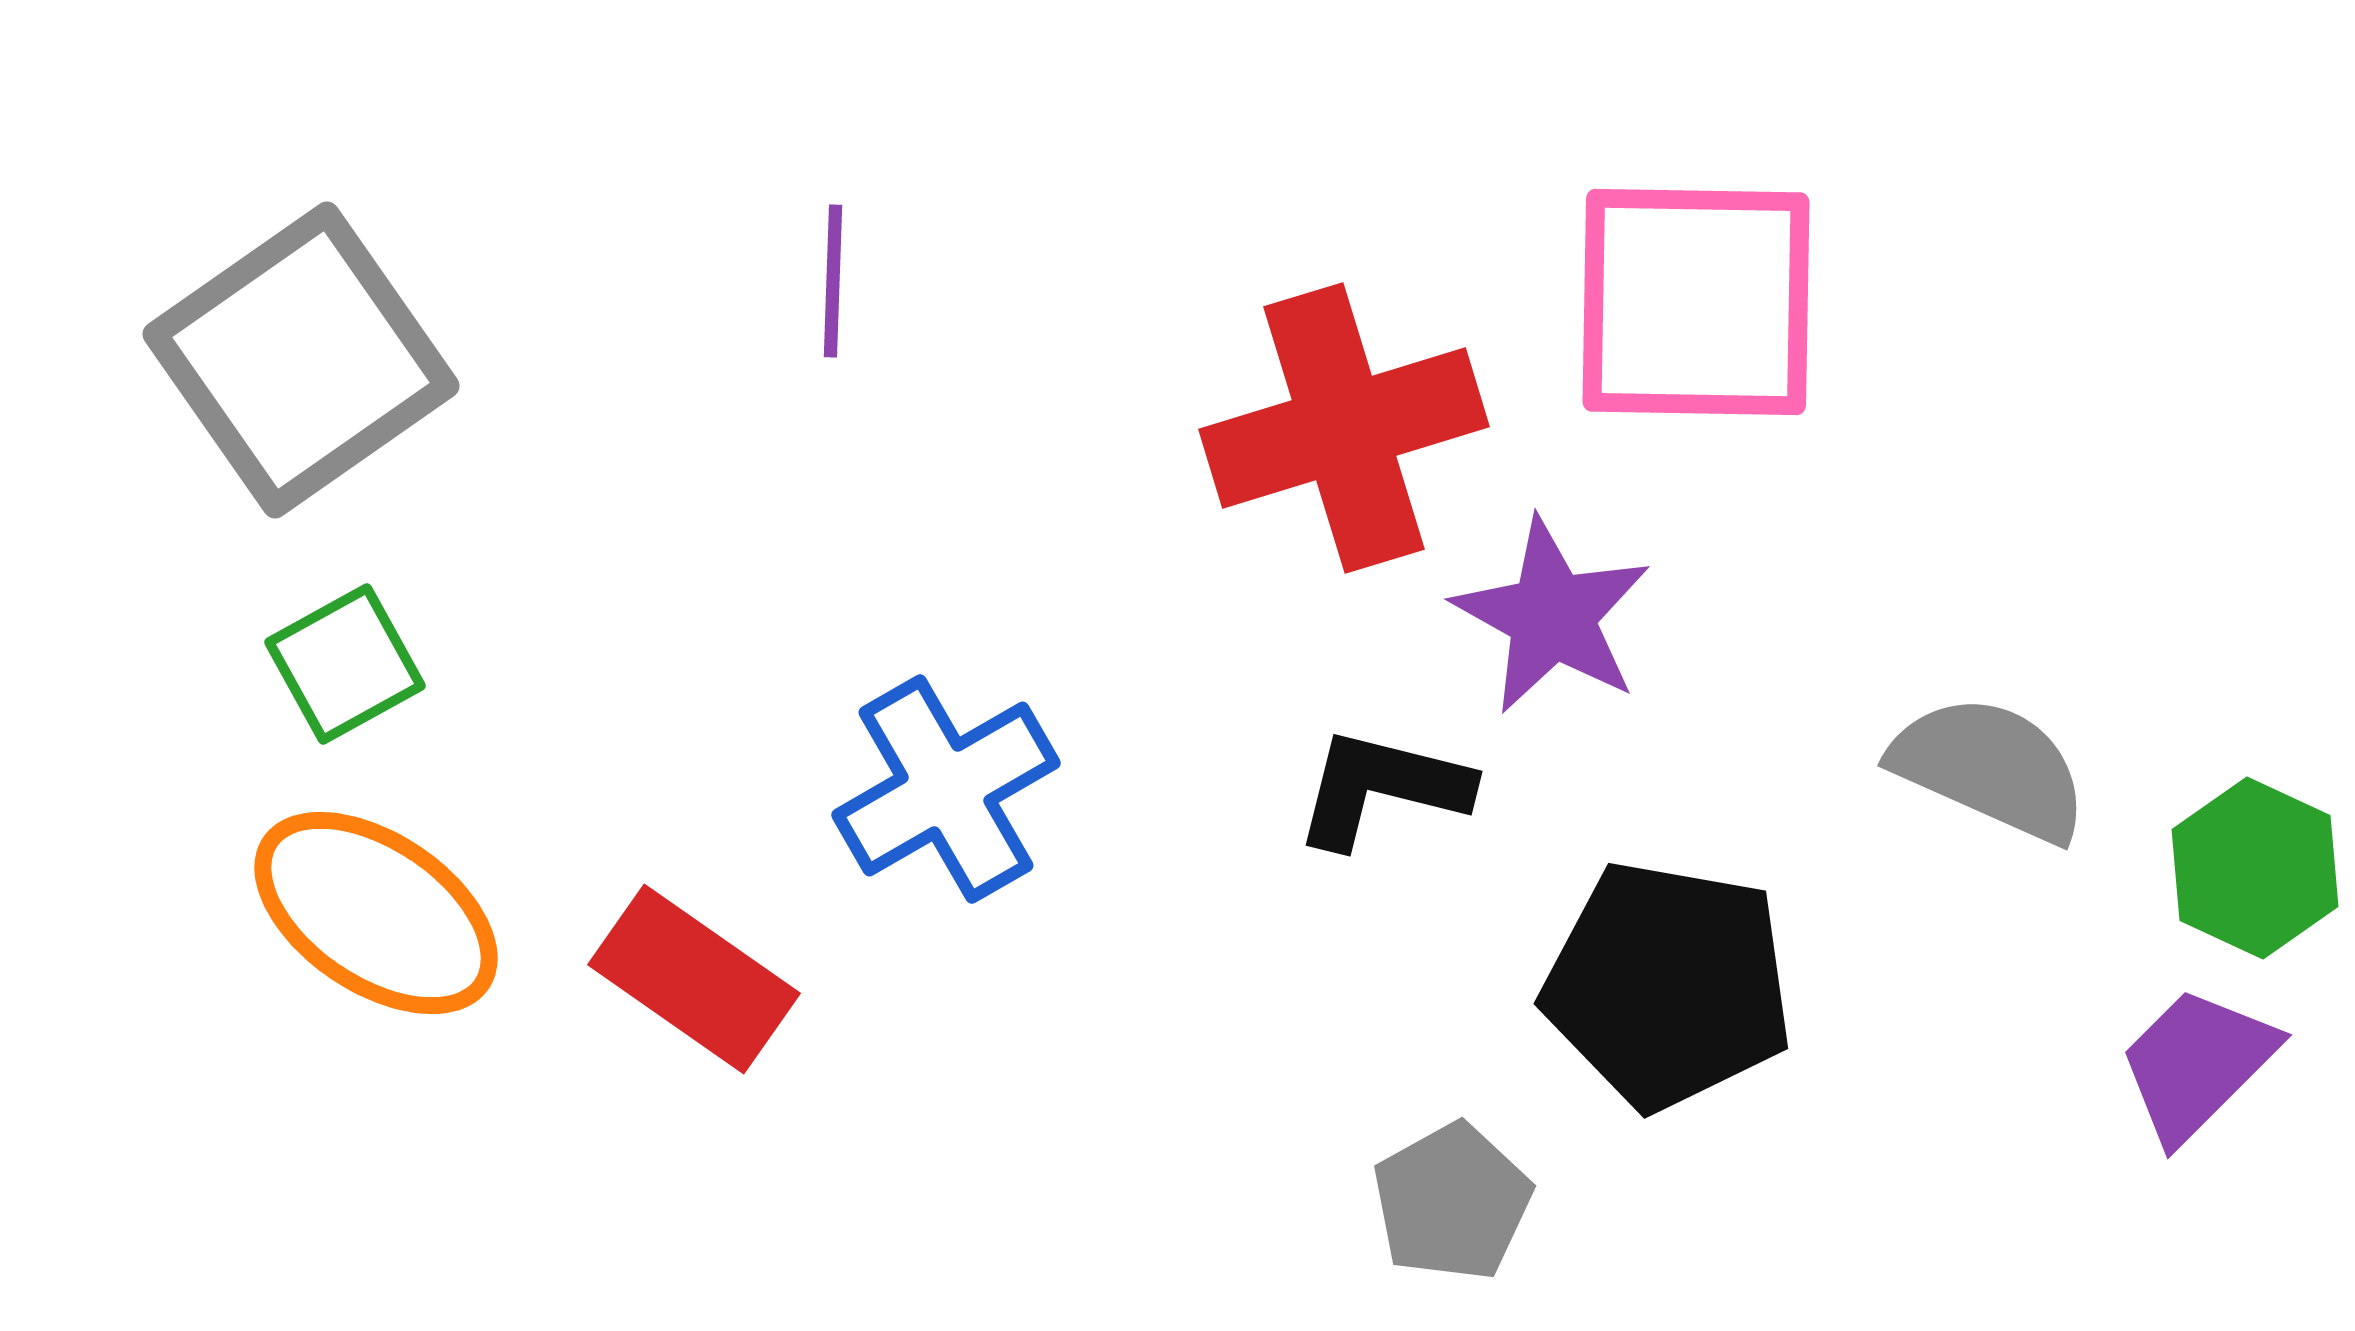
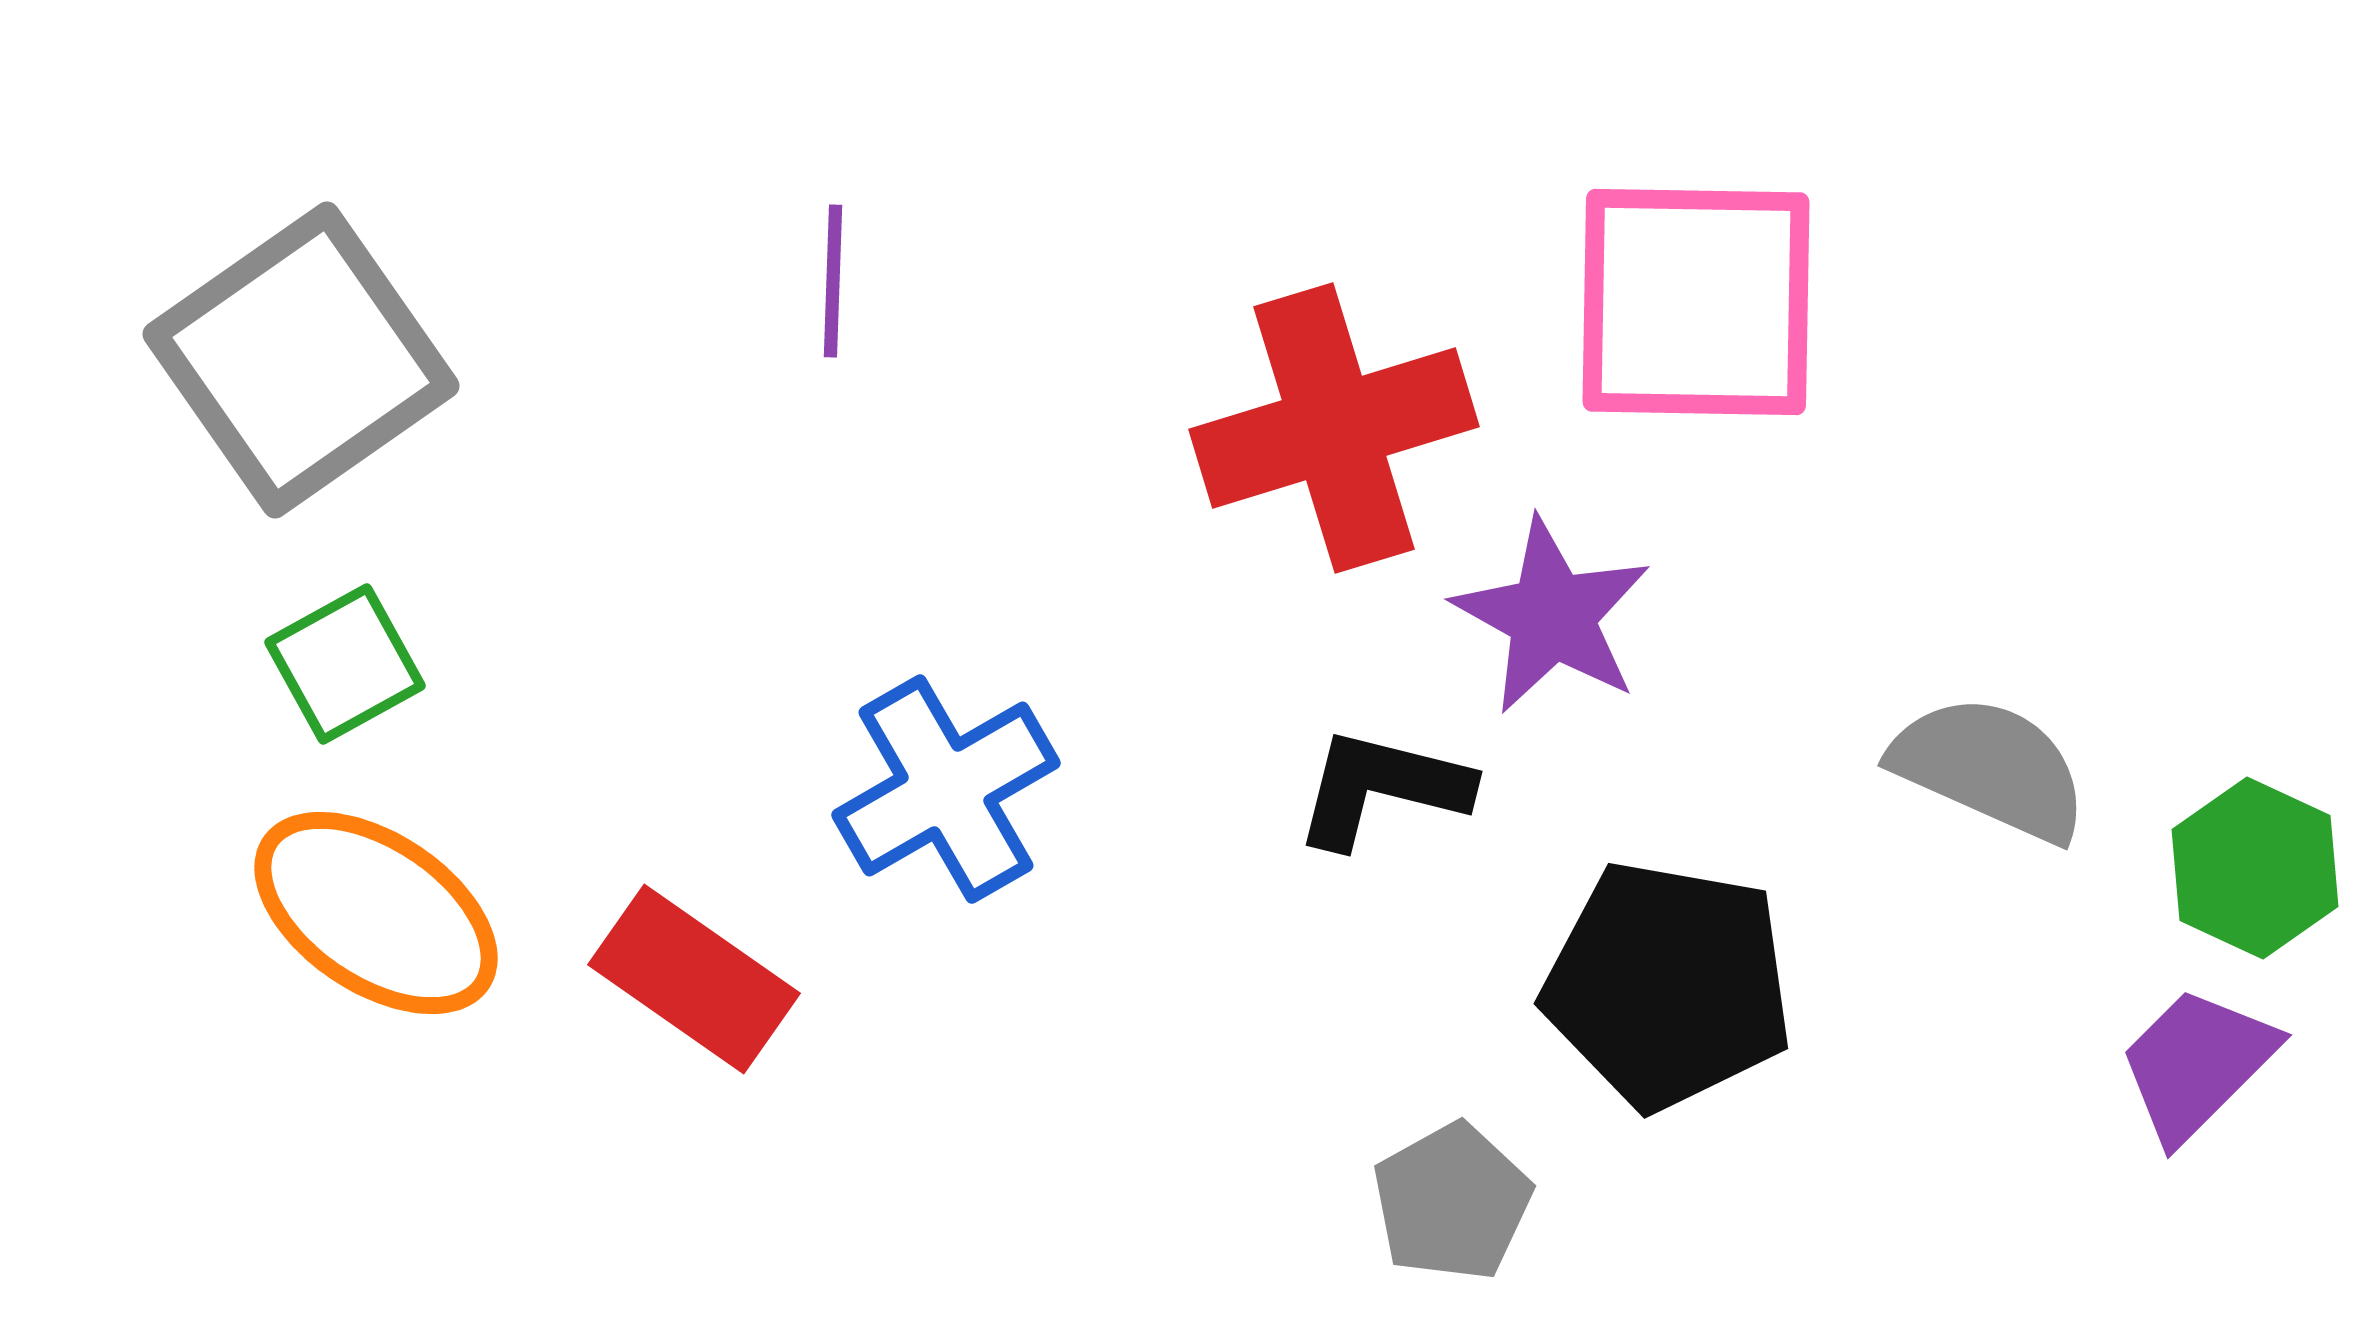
red cross: moved 10 px left
